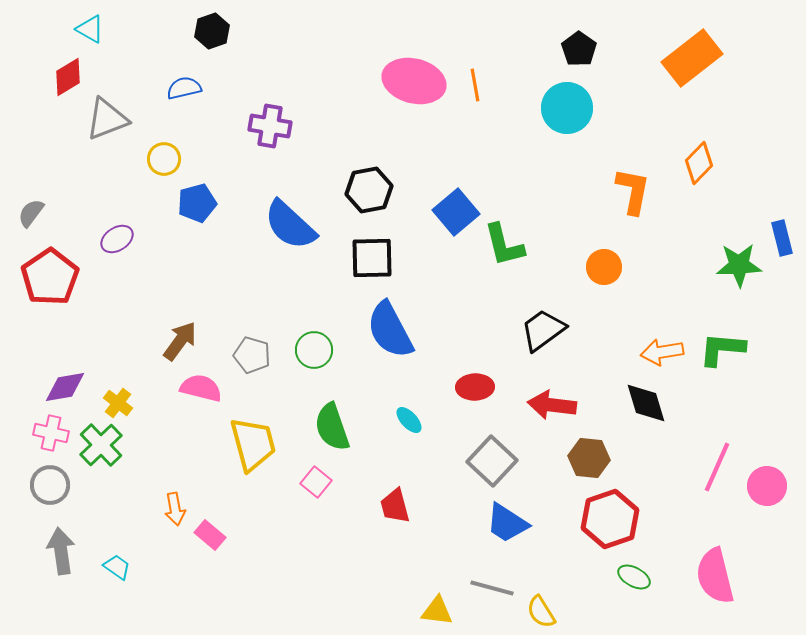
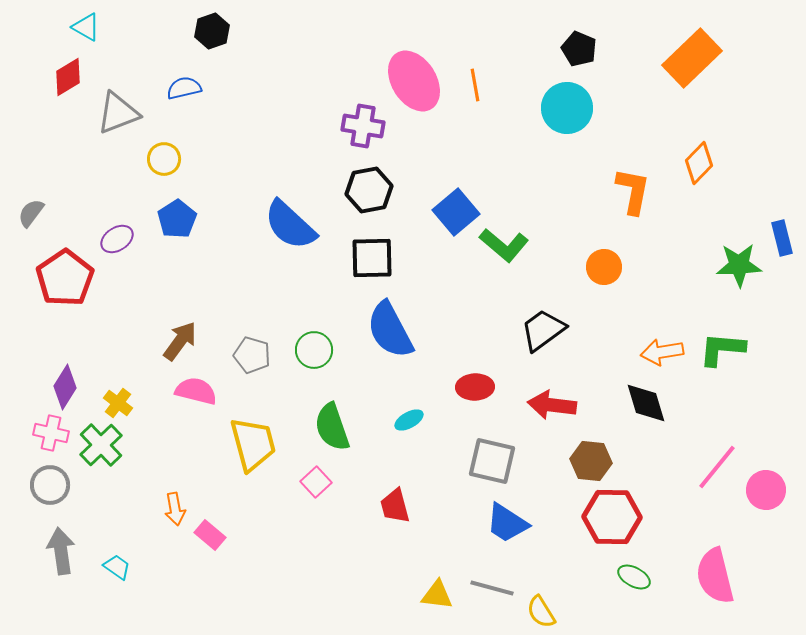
cyan triangle at (90, 29): moved 4 px left, 2 px up
black pentagon at (579, 49): rotated 12 degrees counterclockwise
orange rectangle at (692, 58): rotated 6 degrees counterclockwise
pink ellipse at (414, 81): rotated 44 degrees clockwise
gray triangle at (107, 119): moved 11 px right, 6 px up
purple cross at (270, 126): moved 93 px right
blue pentagon at (197, 203): moved 20 px left, 16 px down; rotated 18 degrees counterclockwise
green L-shape at (504, 245): rotated 36 degrees counterclockwise
red pentagon at (50, 277): moved 15 px right, 1 px down
purple diamond at (65, 387): rotated 48 degrees counterclockwise
pink semicircle at (201, 388): moved 5 px left, 3 px down
cyan ellipse at (409, 420): rotated 76 degrees counterclockwise
brown hexagon at (589, 458): moved 2 px right, 3 px down
gray square at (492, 461): rotated 30 degrees counterclockwise
pink line at (717, 467): rotated 15 degrees clockwise
pink square at (316, 482): rotated 8 degrees clockwise
pink circle at (767, 486): moved 1 px left, 4 px down
red hexagon at (610, 519): moved 2 px right, 2 px up; rotated 20 degrees clockwise
yellow triangle at (437, 611): moved 16 px up
